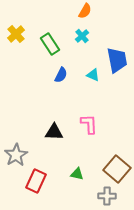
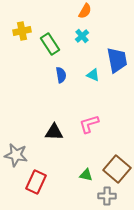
yellow cross: moved 6 px right, 3 px up; rotated 30 degrees clockwise
blue semicircle: rotated 35 degrees counterclockwise
pink L-shape: rotated 105 degrees counterclockwise
gray star: rotated 30 degrees counterclockwise
green triangle: moved 9 px right, 1 px down
red rectangle: moved 1 px down
